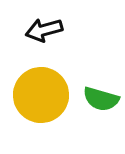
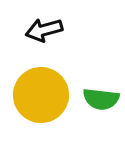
green semicircle: rotated 9 degrees counterclockwise
